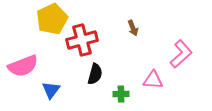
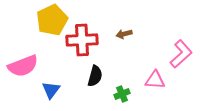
yellow pentagon: moved 1 px down
brown arrow: moved 9 px left, 6 px down; rotated 98 degrees clockwise
red cross: rotated 12 degrees clockwise
black semicircle: moved 2 px down
pink triangle: moved 2 px right
green cross: moved 1 px right; rotated 21 degrees counterclockwise
